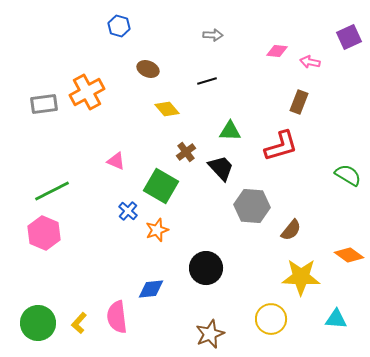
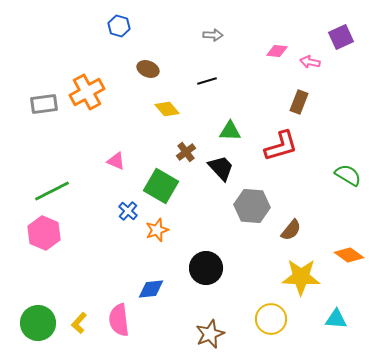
purple square: moved 8 px left
pink semicircle: moved 2 px right, 3 px down
